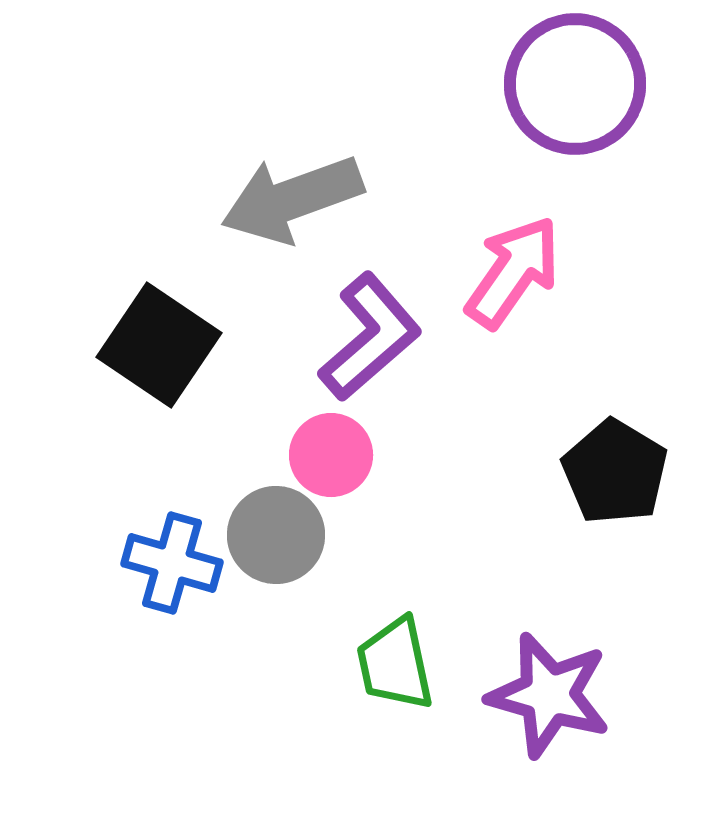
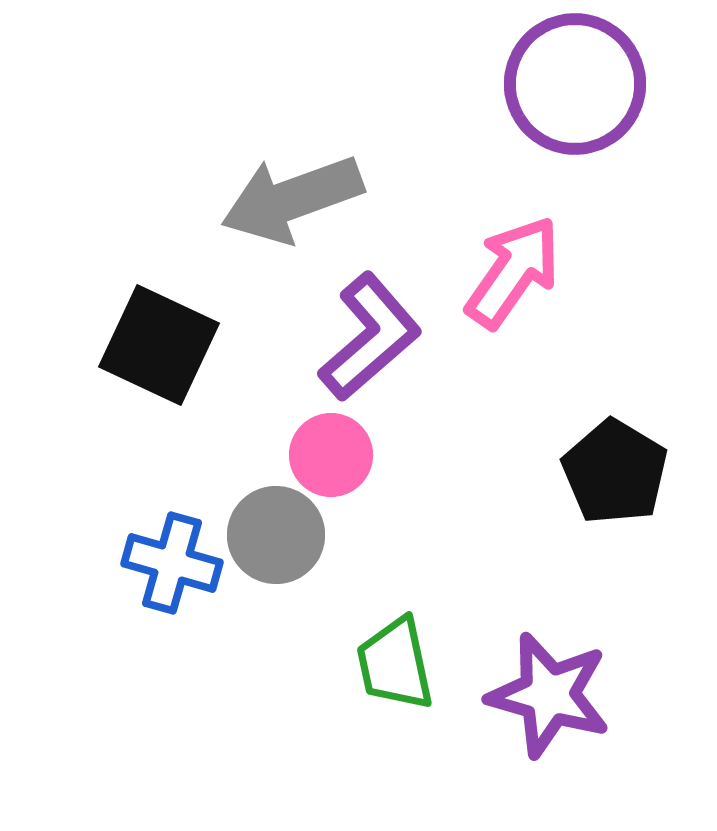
black square: rotated 9 degrees counterclockwise
